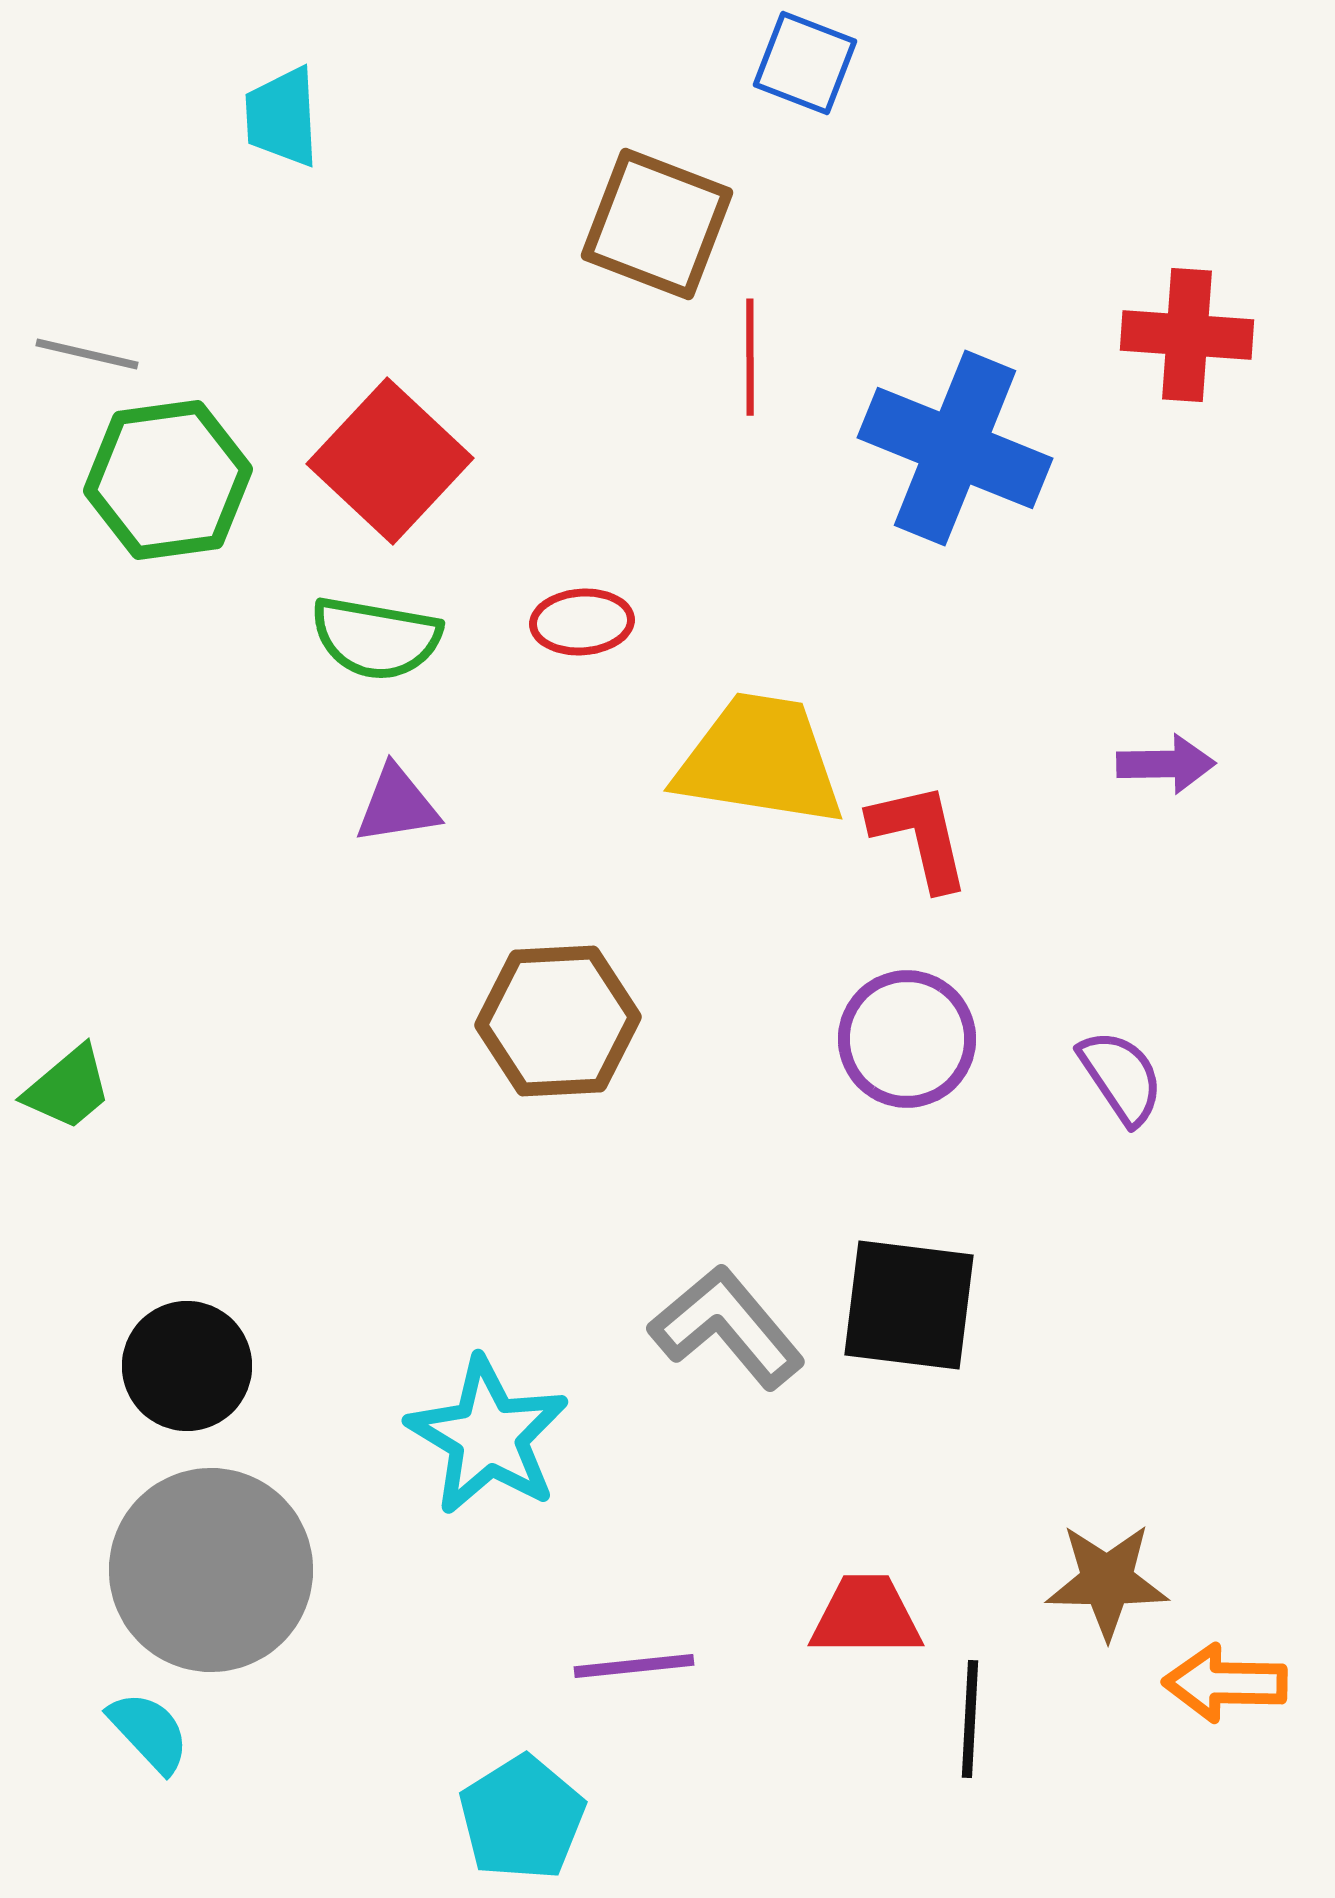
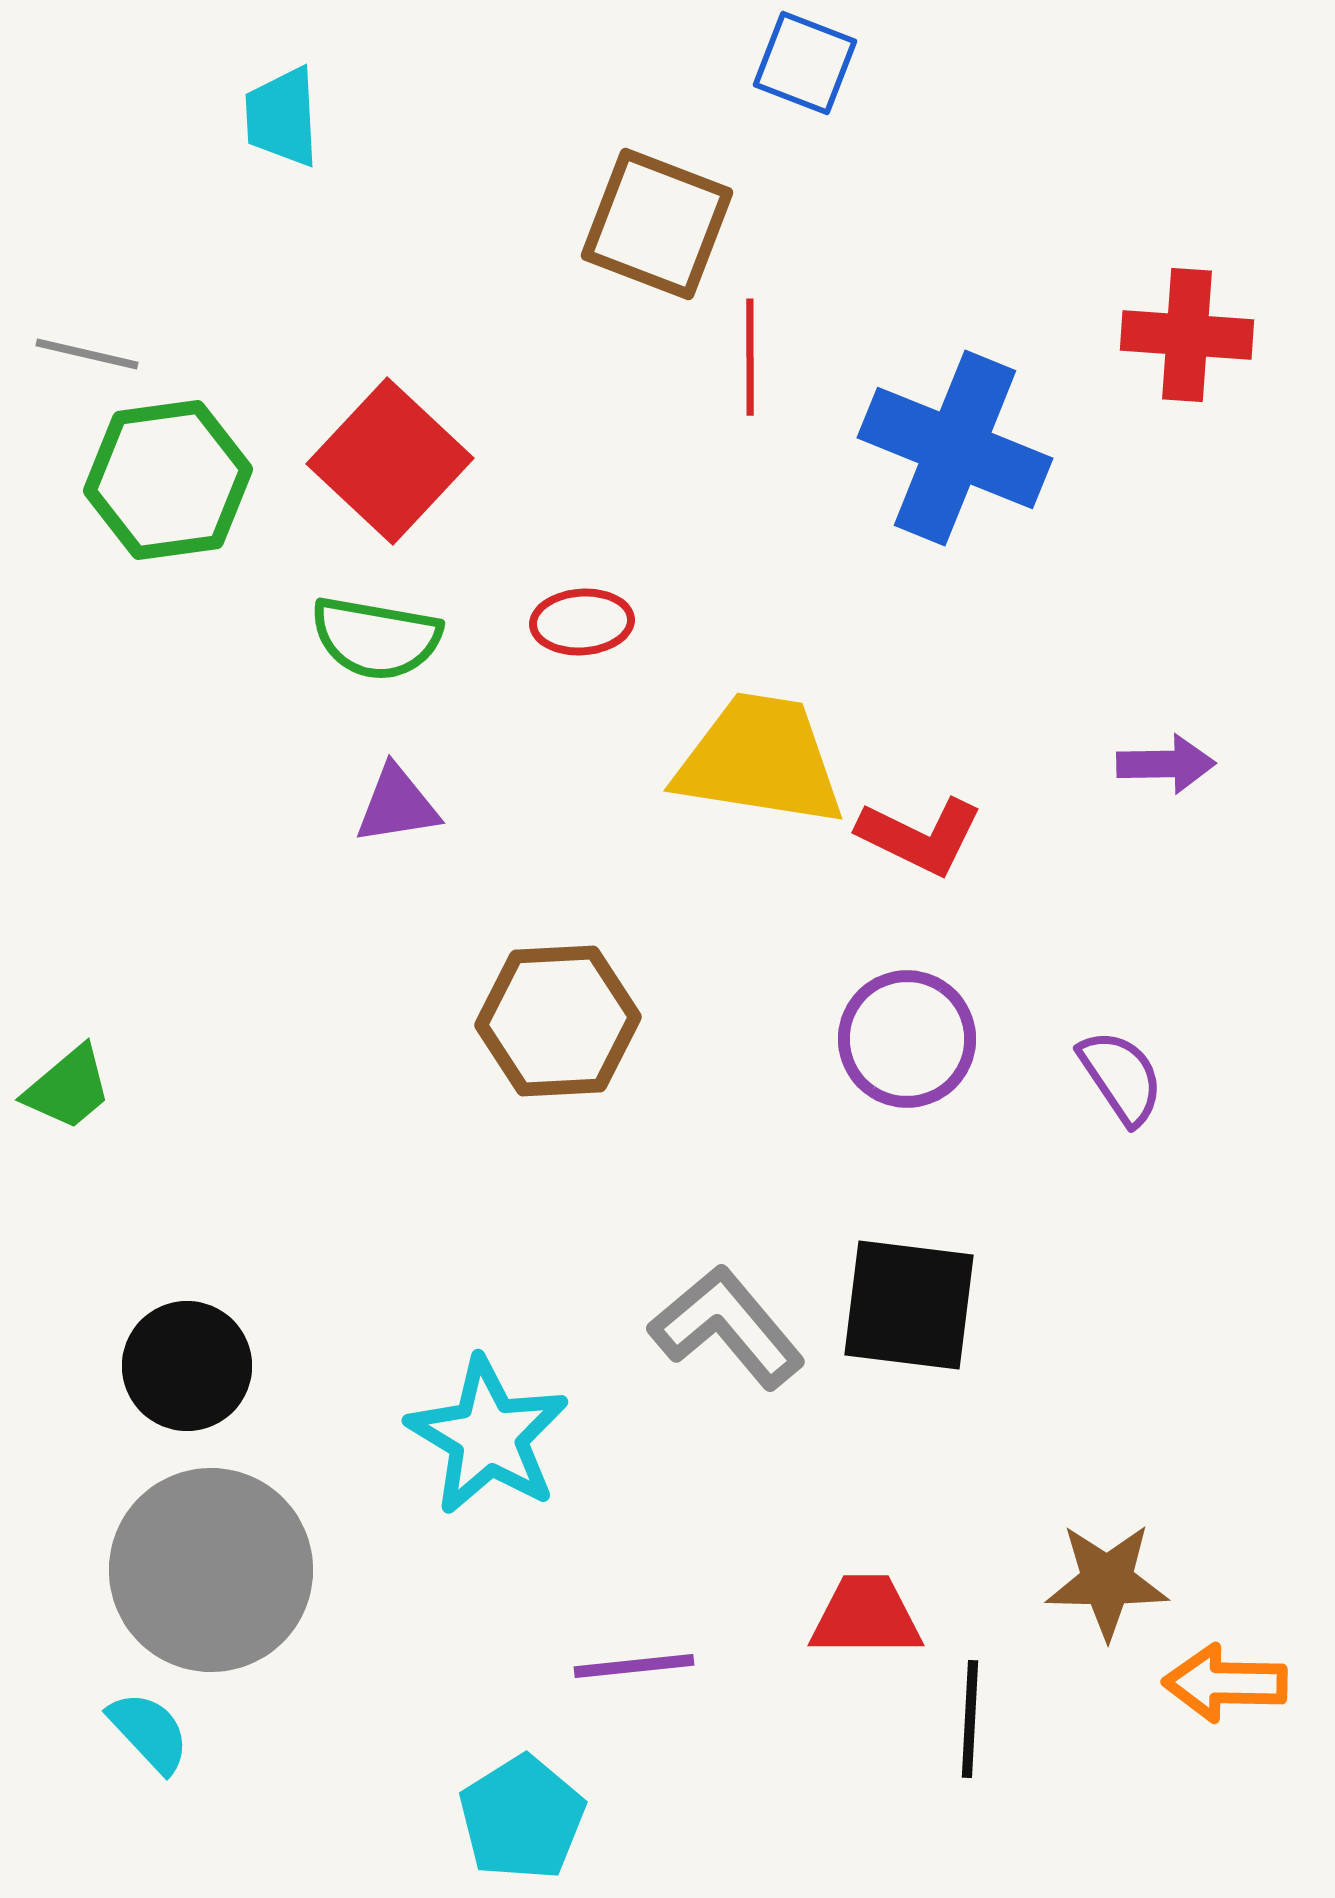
red L-shape: rotated 129 degrees clockwise
